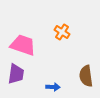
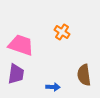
pink trapezoid: moved 2 px left
brown semicircle: moved 2 px left, 1 px up
